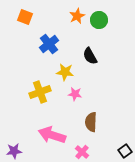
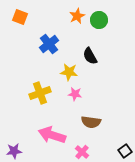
orange square: moved 5 px left
yellow star: moved 4 px right
yellow cross: moved 1 px down
brown semicircle: rotated 84 degrees counterclockwise
